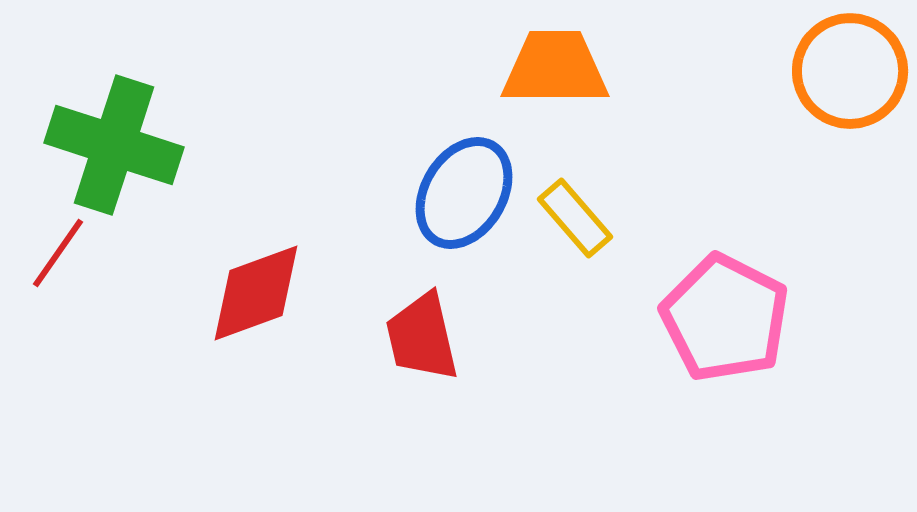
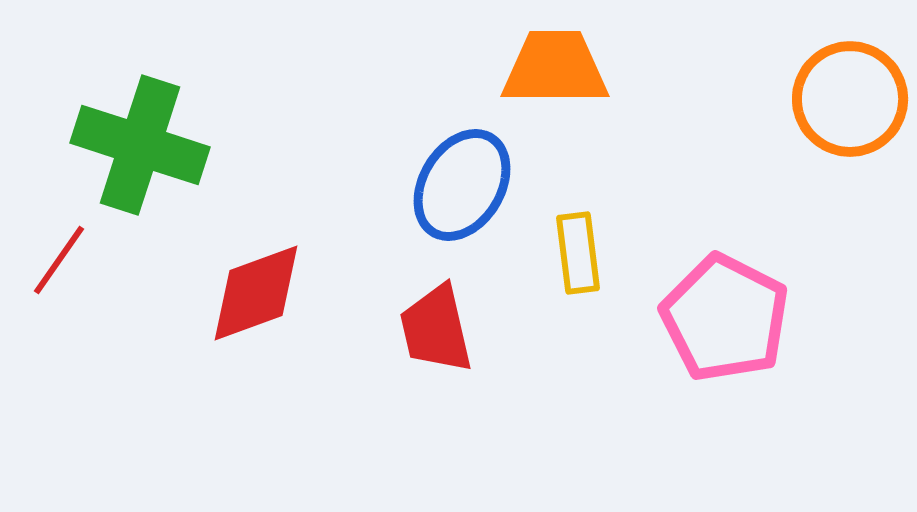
orange circle: moved 28 px down
green cross: moved 26 px right
blue ellipse: moved 2 px left, 8 px up
yellow rectangle: moved 3 px right, 35 px down; rotated 34 degrees clockwise
red line: moved 1 px right, 7 px down
red trapezoid: moved 14 px right, 8 px up
